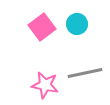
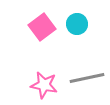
gray line: moved 2 px right, 5 px down
pink star: moved 1 px left
